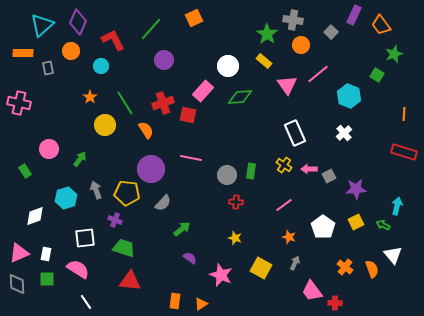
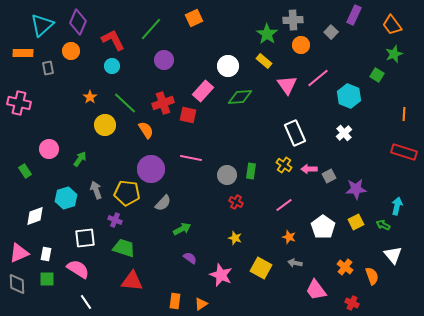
gray cross at (293, 20): rotated 12 degrees counterclockwise
orange trapezoid at (381, 25): moved 11 px right
cyan circle at (101, 66): moved 11 px right
pink line at (318, 74): moved 4 px down
green line at (125, 103): rotated 15 degrees counterclockwise
red cross at (236, 202): rotated 24 degrees clockwise
green arrow at (182, 229): rotated 12 degrees clockwise
gray arrow at (295, 263): rotated 104 degrees counterclockwise
orange semicircle at (372, 269): moved 7 px down
red triangle at (130, 281): moved 2 px right
pink trapezoid at (312, 291): moved 4 px right, 1 px up
red cross at (335, 303): moved 17 px right; rotated 24 degrees clockwise
